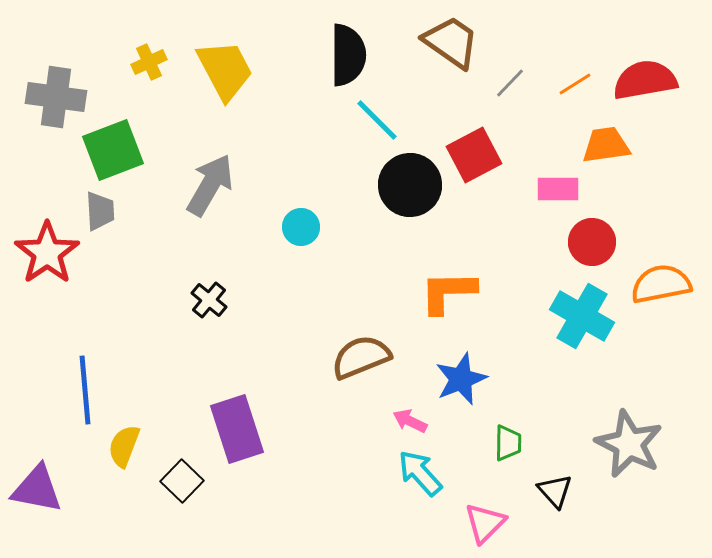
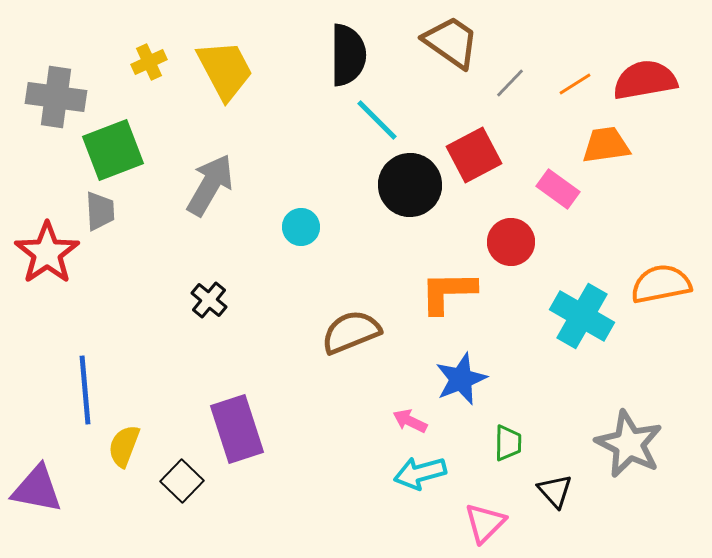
pink rectangle: rotated 36 degrees clockwise
red circle: moved 81 px left
brown semicircle: moved 10 px left, 25 px up
cyan arrow: rotated 63 degrees counterclockwise
